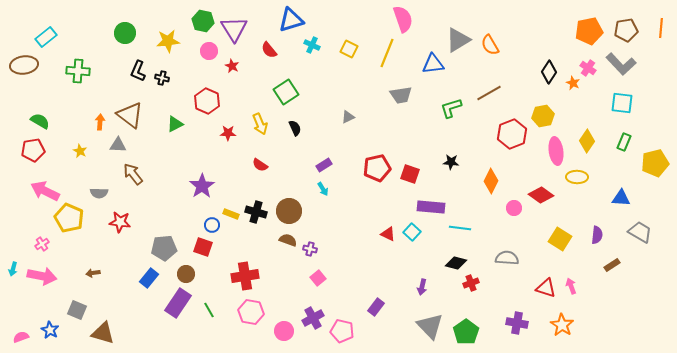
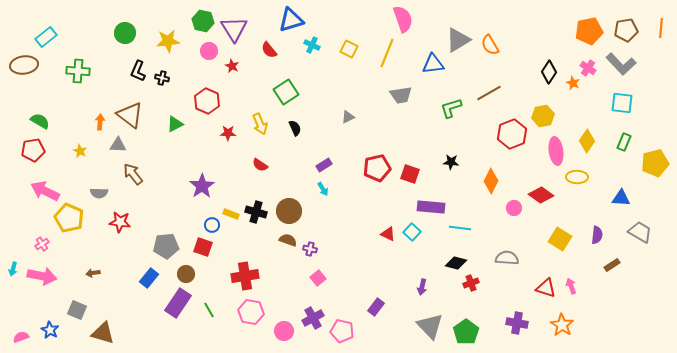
gray pentagon at (164, 248): moved 2 px right, 2 px up
